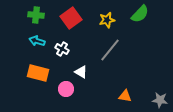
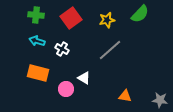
gray line: rotated 10 degrees clockwise
white triangle: moved 3 px right, 6 px down
